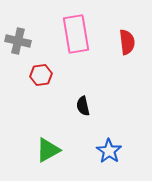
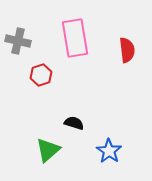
pink rectangle: moved 1 px left, 4 px down
red semicircle: moved 8 px down
red hexagon: rotated 10 degrees counterclockwise
black semicircle: moved 9 px left, 17 px down; rotated 120 degrees clockwise
green triangle: rotated 12 degrees counterclockwise
